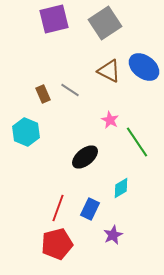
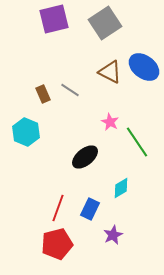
brown triangle: moved 1 px right, 1 px down
pink star: moved 2 px down
